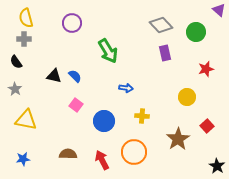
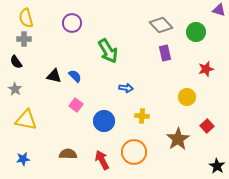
purple triangle: rotated 24 degrees counterclockwise
